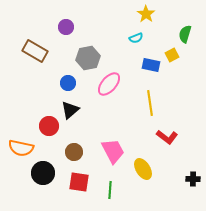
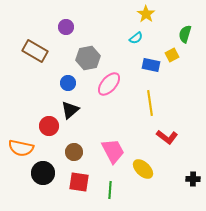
cyan semicircle: rotated 16 degrees counterclockwise
yellow ellipse: rotated 15 degrees counterclockwise
